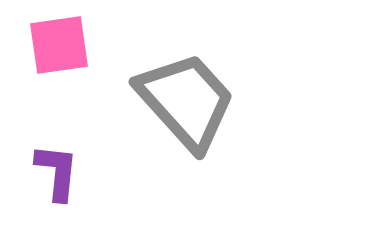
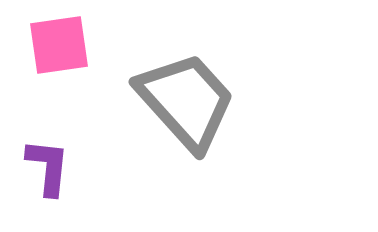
purple L-shape: moved 9 px left, 5 px up
